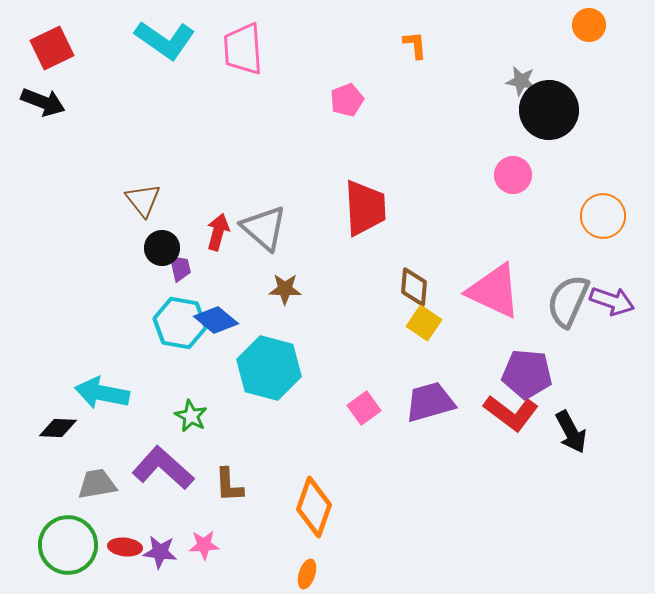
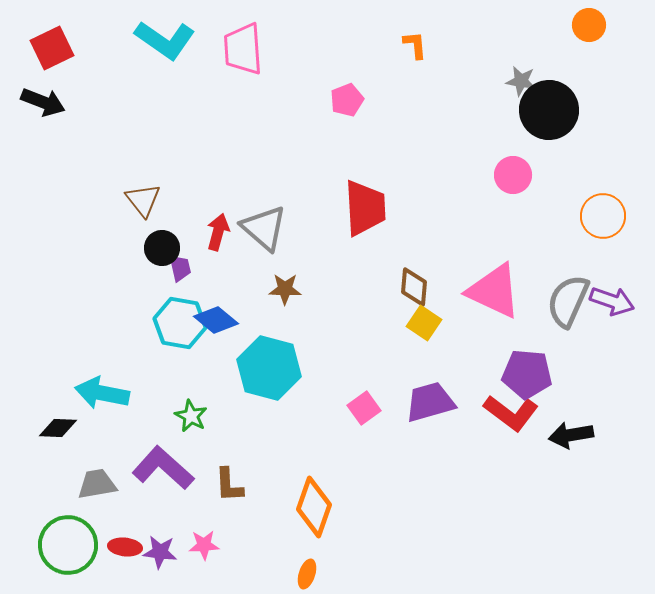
black arrow at (571, 432): moved 3 px down; rotated 108 degrees clockwise
